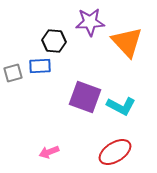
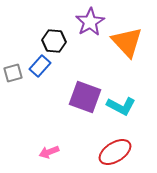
purple star: rotated 28 degrees counterclockwise
blue rectangle: rotated 45 degrees counterclockwise
